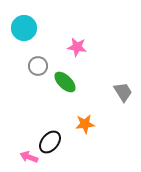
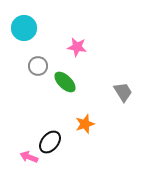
orange star: rotated 12 degrees counterclockwise
